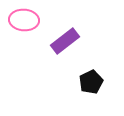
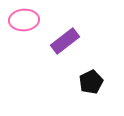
pink ellipse: rotated 8 degrees counterclockwise
